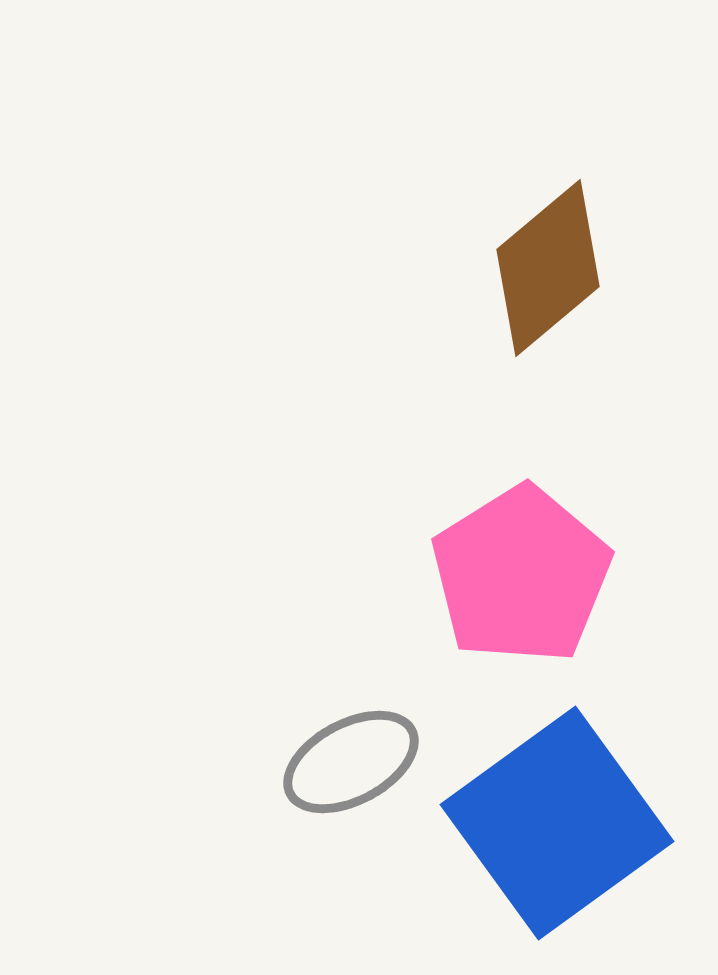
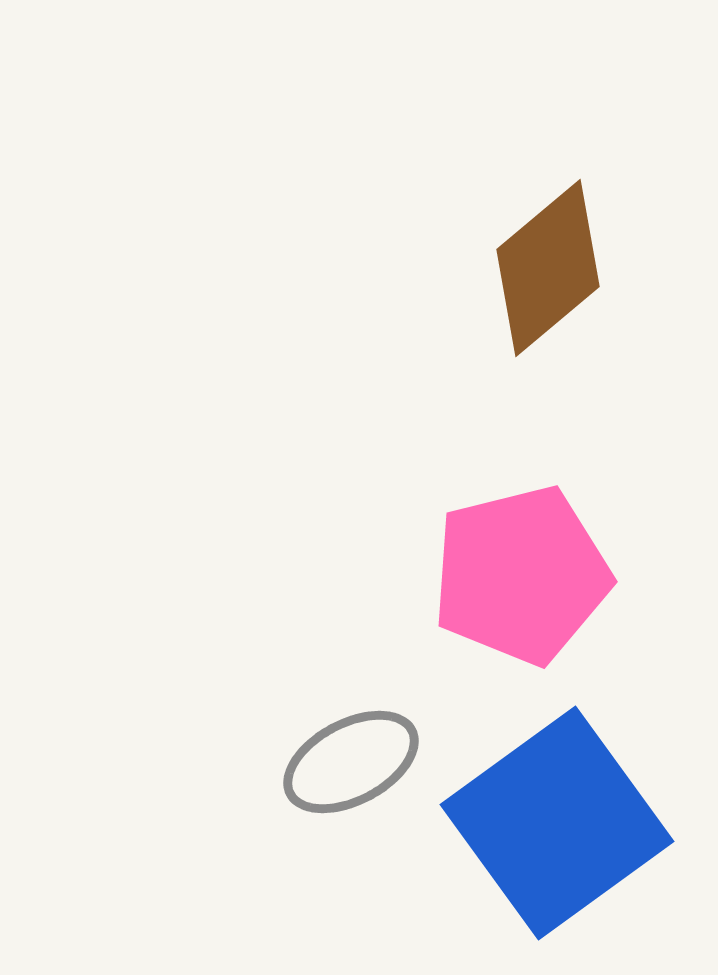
pink pentagon: rotated 18 degrees clockwise
